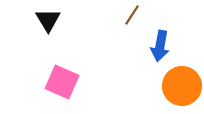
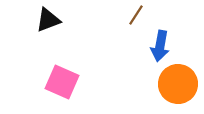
brown line: moved 4 px right
black triangle: rotated 40 degrees clockwise
orange circle: moved 4 px left, 2 px up
